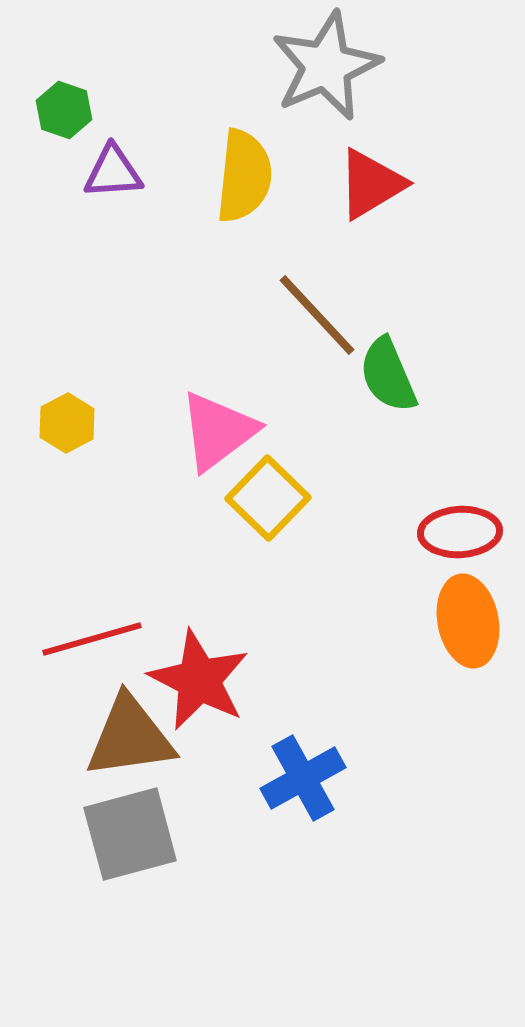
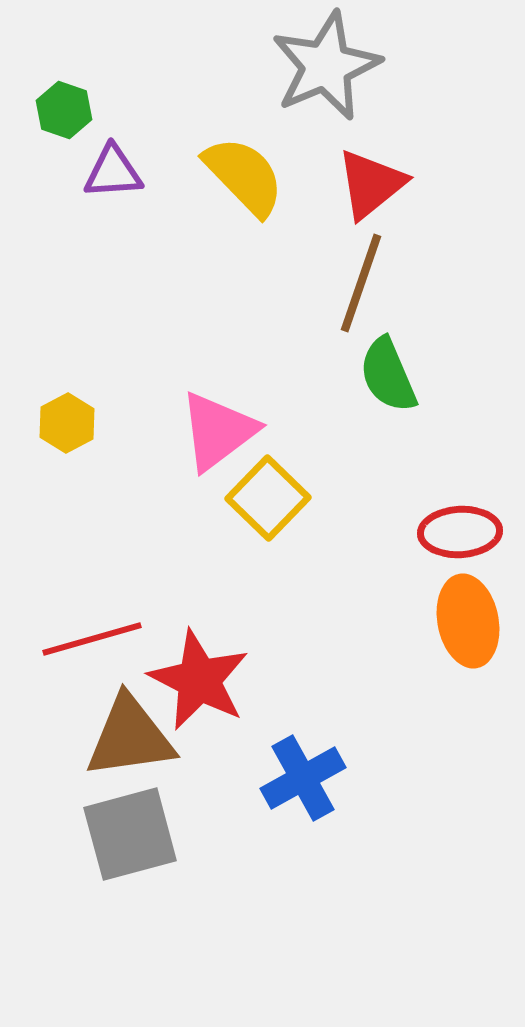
yellow semicircle: rotated 50 degrees counterclockwise
red triangle: rotated 8 degrees counterclockwise
brown line: moved 44 px right, 32 px up; rotated 62 degrees clockwise
